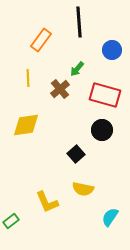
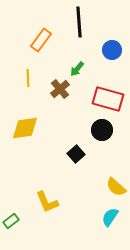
red rectangle: moved 3 px right, 4 px down
yellow diamond: moved 1 px left, 3 px down
yellow semicircle: moved 33 px right, 2 px up; rotated 30 degrees clockwise
